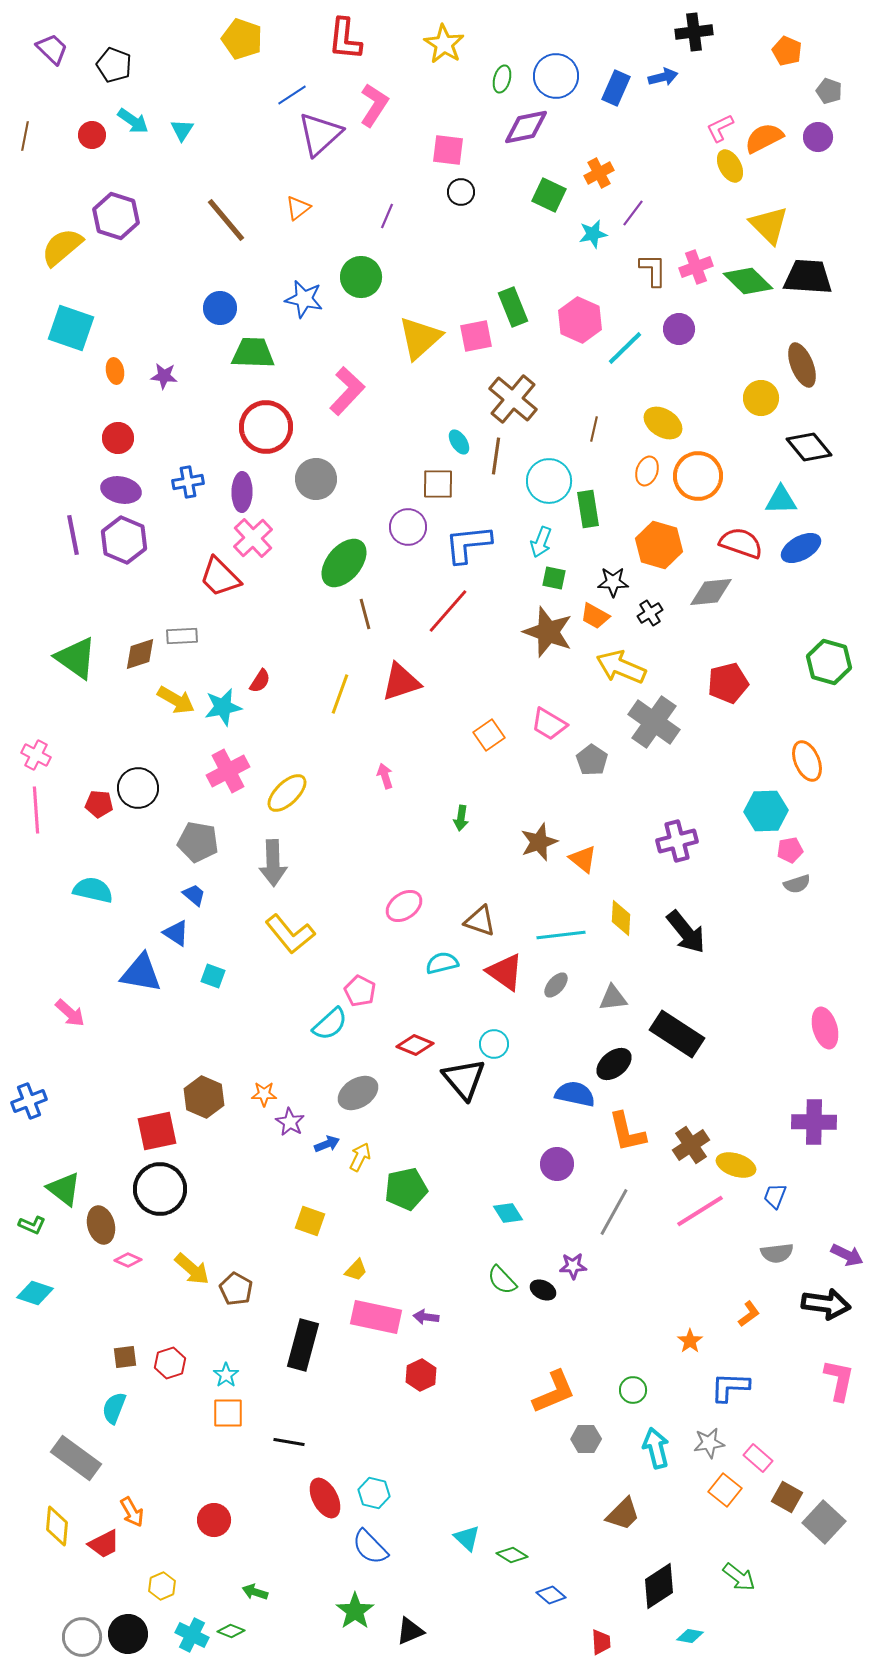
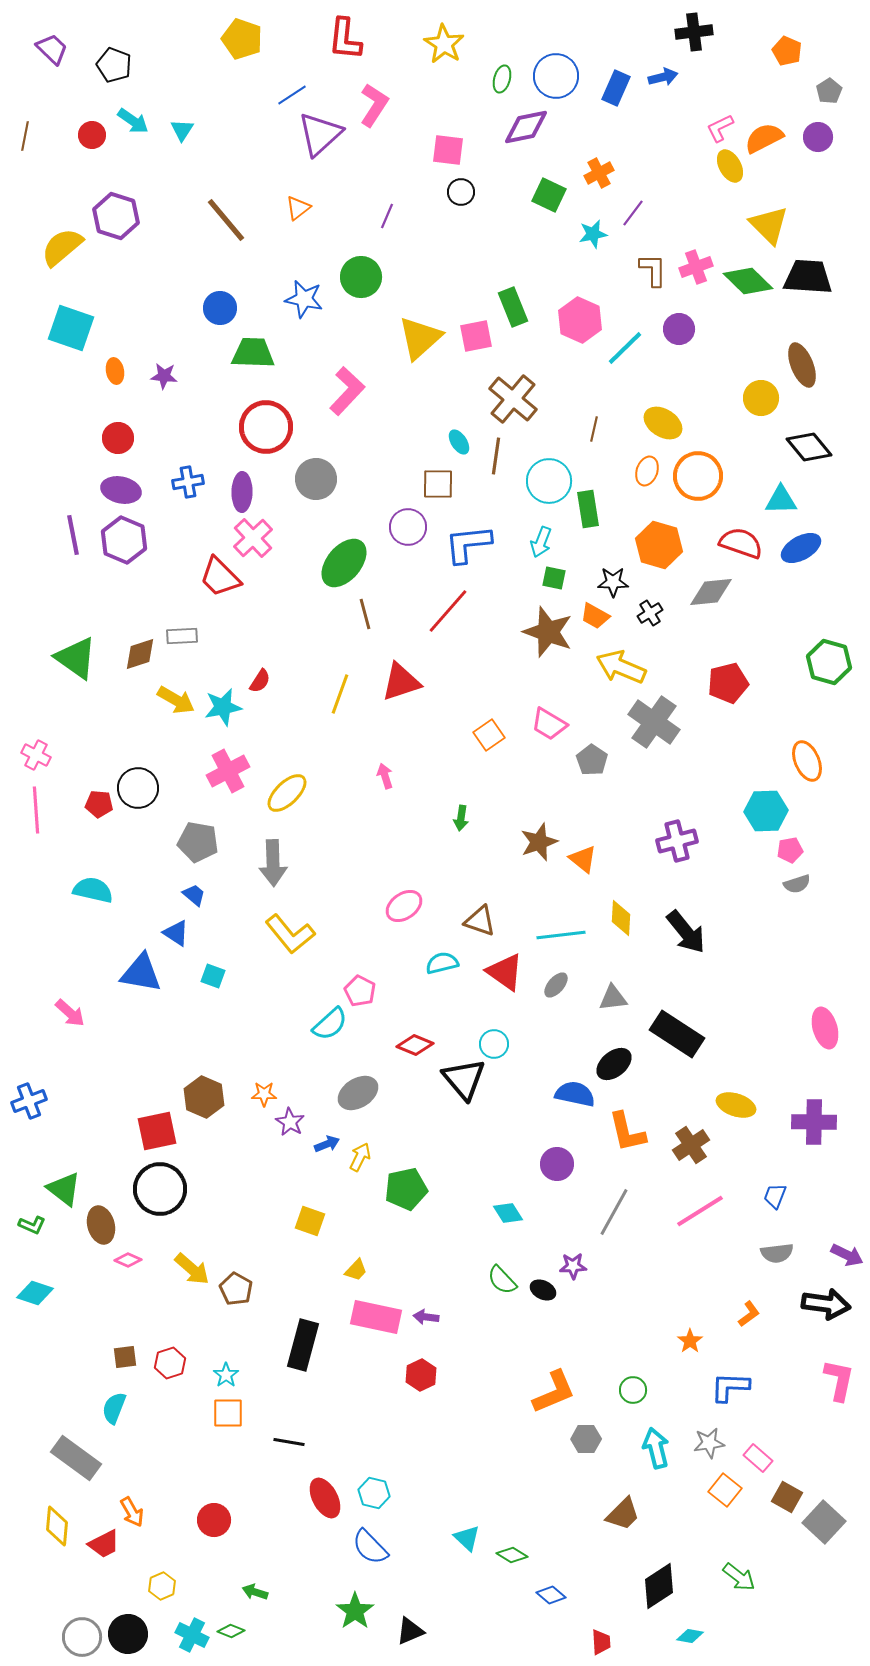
gray pentagon at (829, 91): rotated 20 degrees clockwise
yellow ellipse at (736, 1165): moved 60 px up
